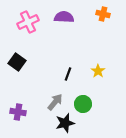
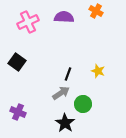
orange cross: moved 7 px left, 3 px up; rotated 16 degrees clockwise
yellow star: rotated 16 degrees counterclockwise
gray arrow: moved 6 px right, 9 px up; rotated 18 degrees clockwise
purple cross: rotated 14 degrees clockwise
black star: rotated 24 degrees counterclockwise
